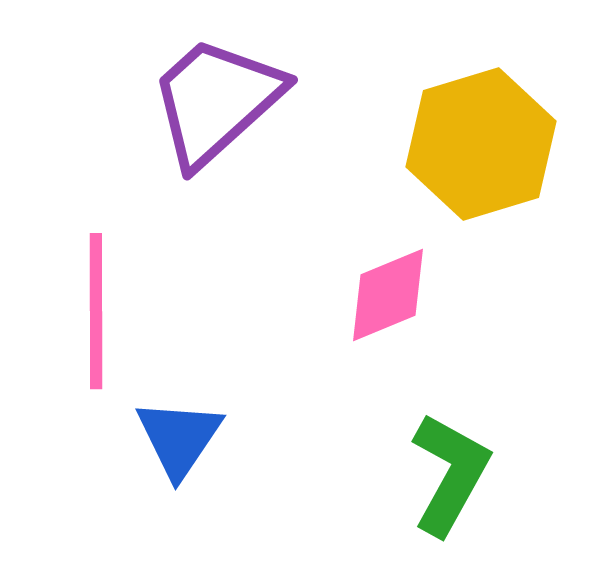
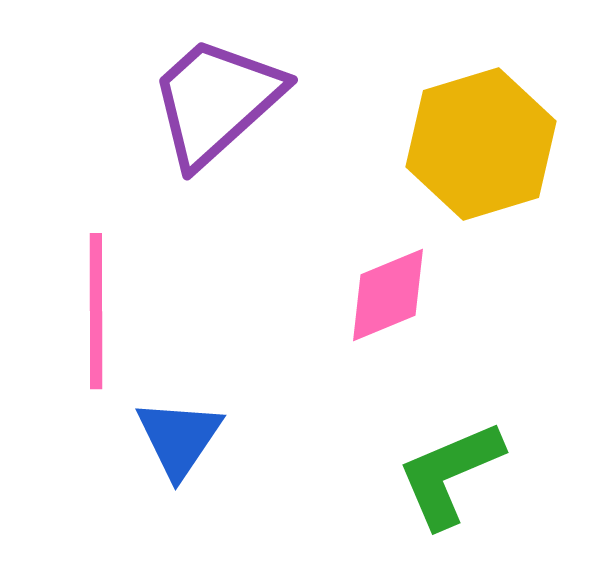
green L-shape: rotated 142 degrees counterclockwise
